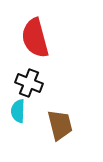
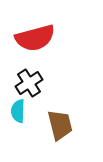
red semicircle: rotated 90 degrees counterclockwise
black cross: rotated 36 degrees clockwise
